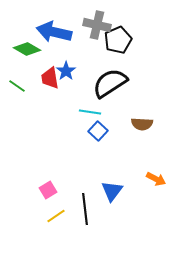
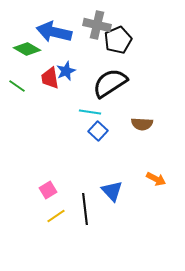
blue star: rotated 12 degrees clockwise
blue triangle: rotated 20 degrees counterclockwise
